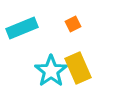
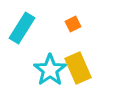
cyan rectangle: rotated 36 degrees counterclockwise
cyan star: moved 1 px left, 1 px up
